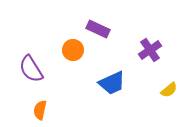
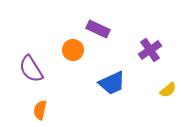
yellow semicircle: moved 1 px left
